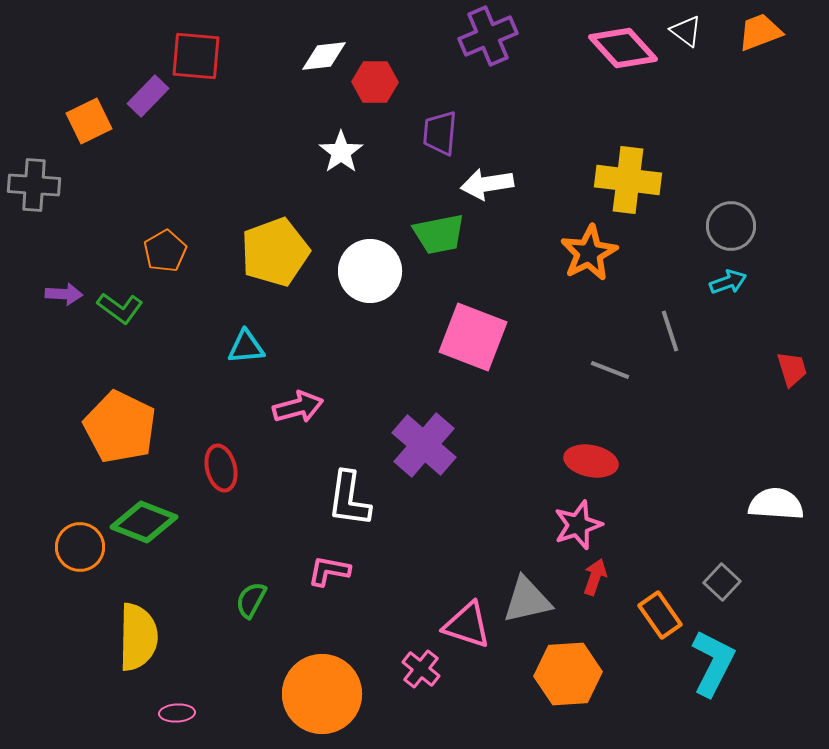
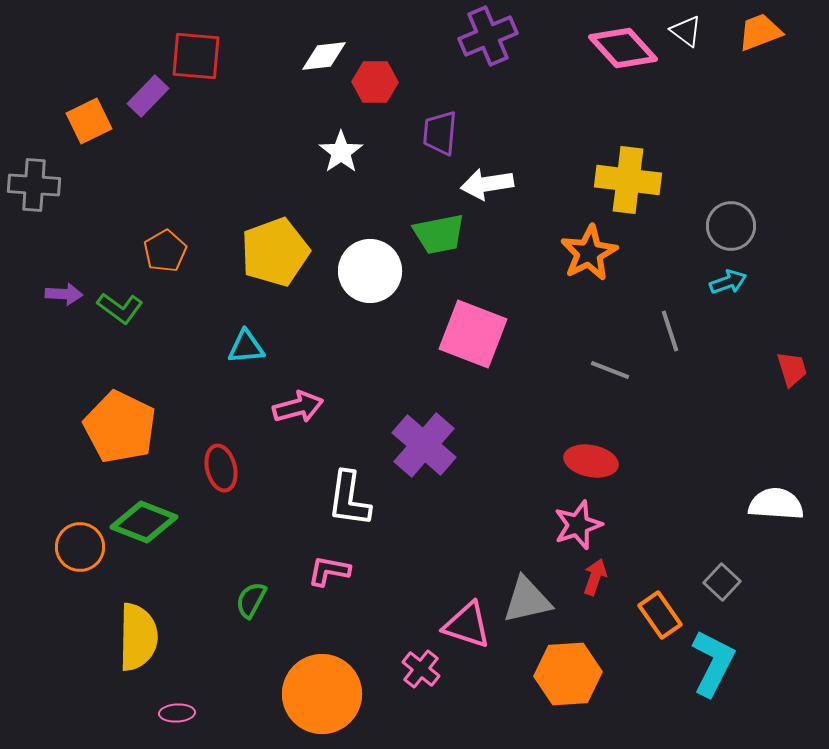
pink square at (473, 337): moved 3 px up
